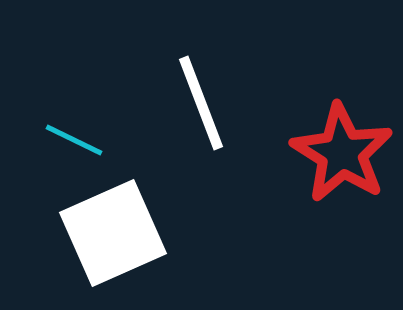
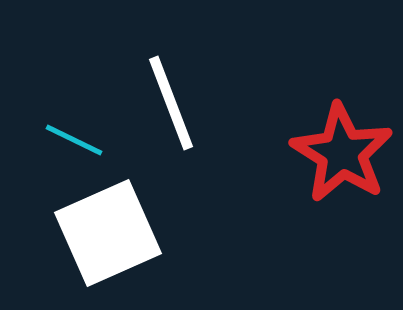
white line: moved 30 px left
white square: moved 5 px left
